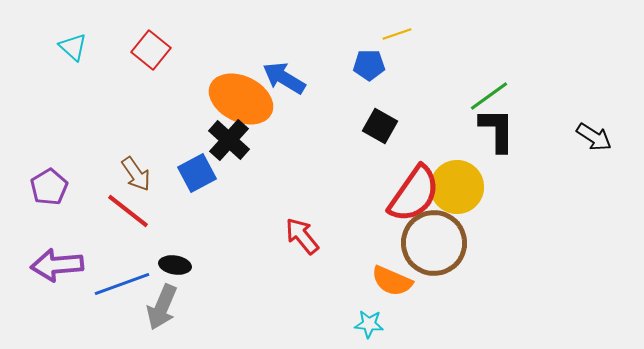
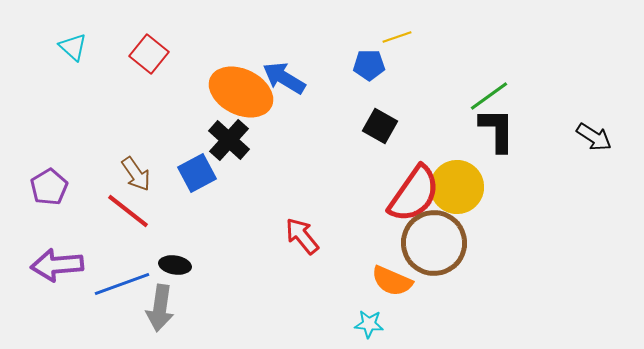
yellow line: moved 3 px down
red square: moved 2 px left, 4 px down
orange ellipse: moved 7 px up
gray arrow: moved 2 px left, 1 px down; rotated 15 degrees counterclockwise
